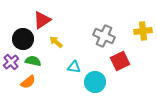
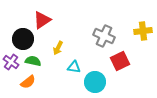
yellow arrow: moved 2 px right, 6 px down; rotated 104 degrees counterclockwise
purple cross: rotated 14 degrees counterclockwise
